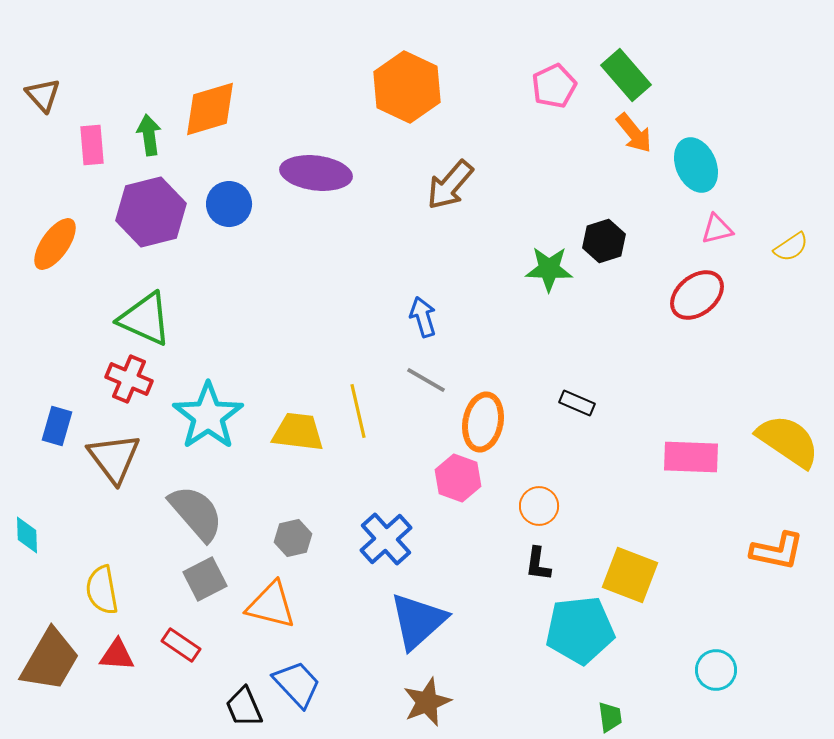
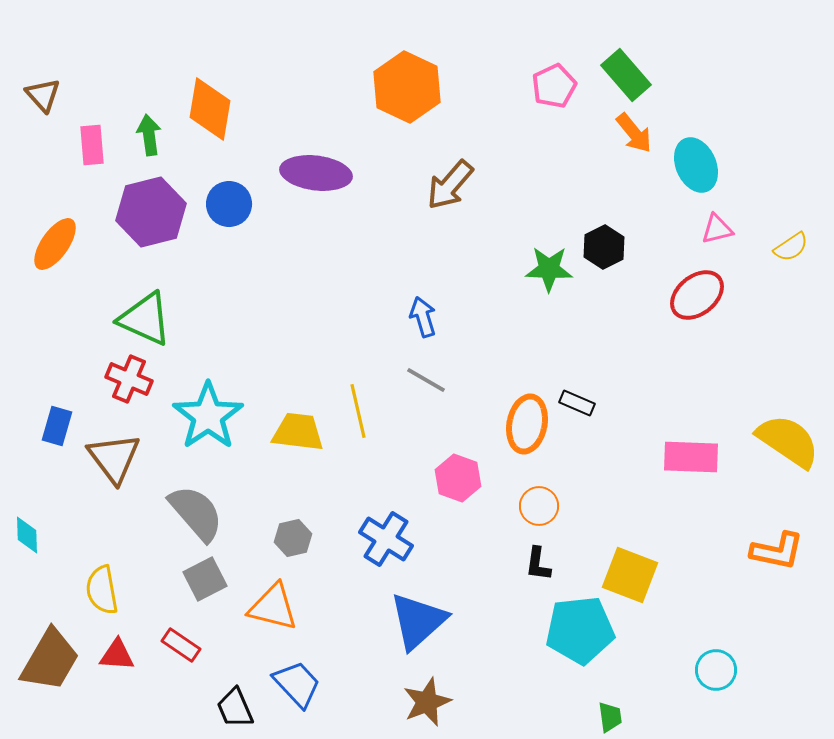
orange diamond at (210, 109): rotated 64 degrees counterclockwise
black hexagon at (604, 241): moved 6 px down; rotated 9 degrees counterclockwise
orange ellipse at (483, 422): moved 44 px right, 2 px down
blue cross at (386, 539): rotated 16 degrees counterclockwise
orange triangle at (271, 605): moved 2 px right, 2 px down
black trapezoid at (244, 707): moved 9 px left, 1 px down
